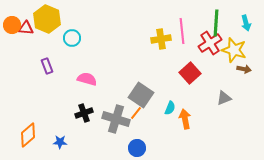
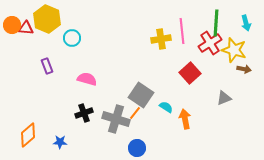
cyan semicircle: moved 4 px left, 1 px up; rotated 80 degrees counterclockwise
orange line: moved 1 px left
